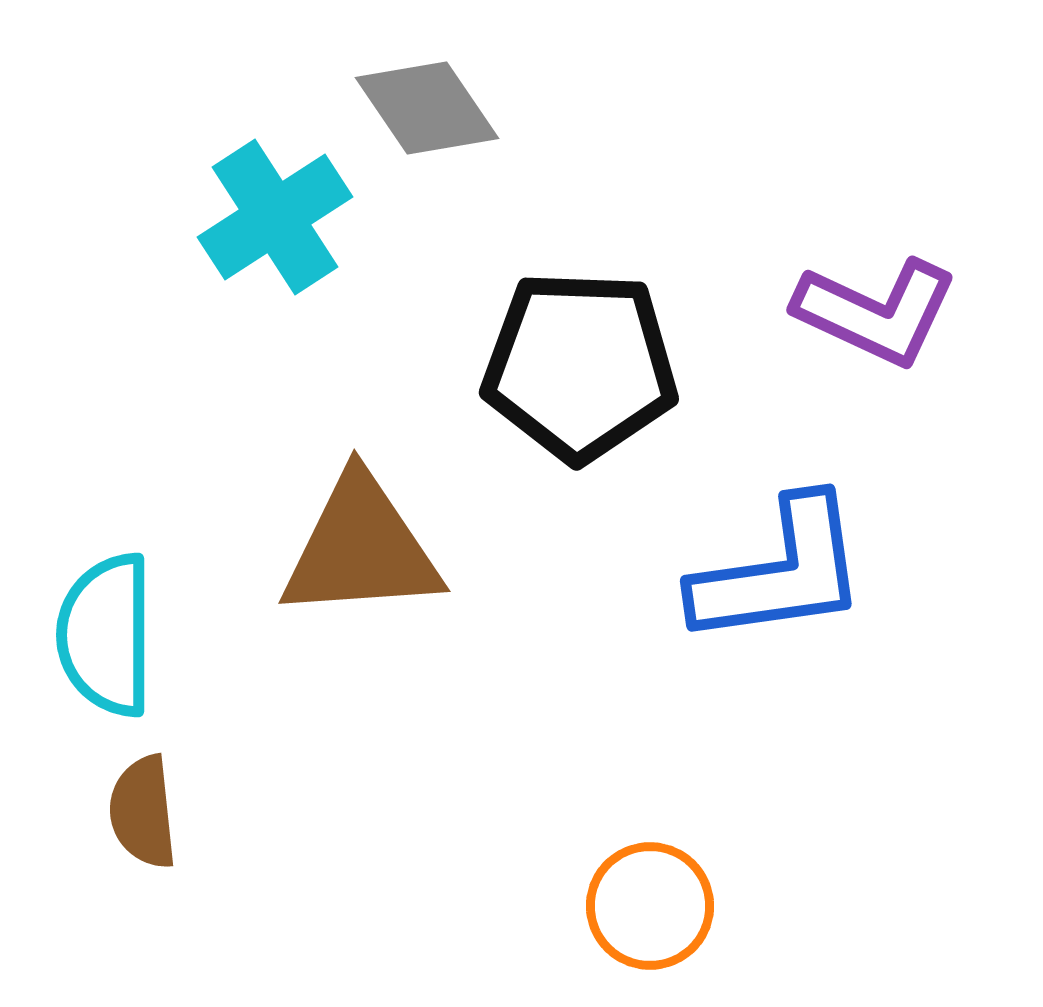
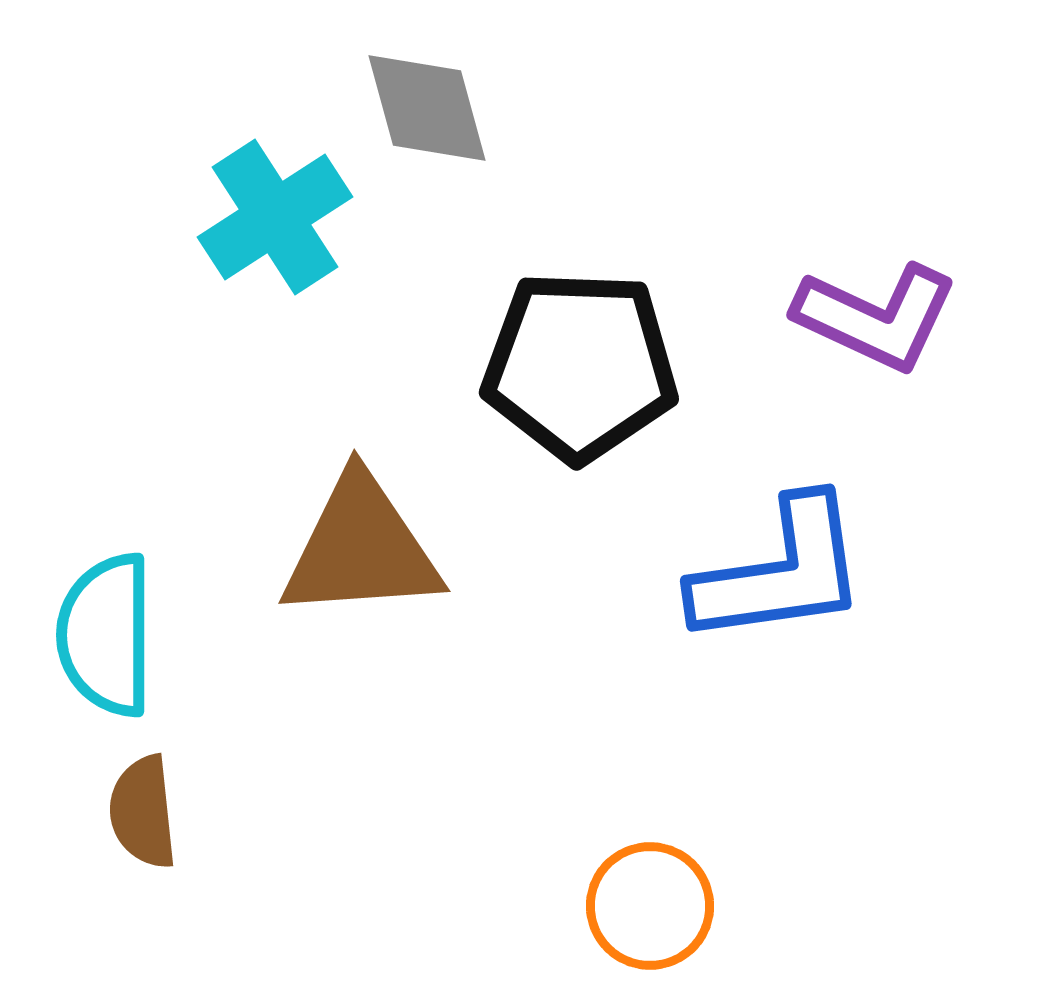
gray diamond: rotated 19 degrees clockwise
purple L-shape: moved 5 px down
